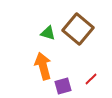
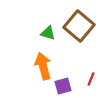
brown square: moved 1 px right, 3 px up
red line: rotated 24 degrees counterclockwise
